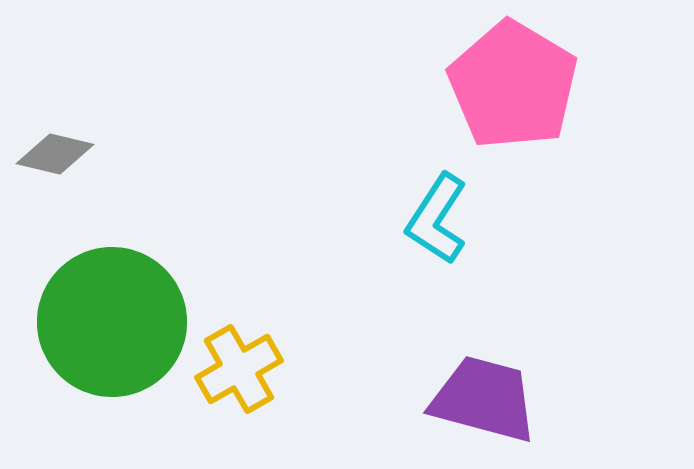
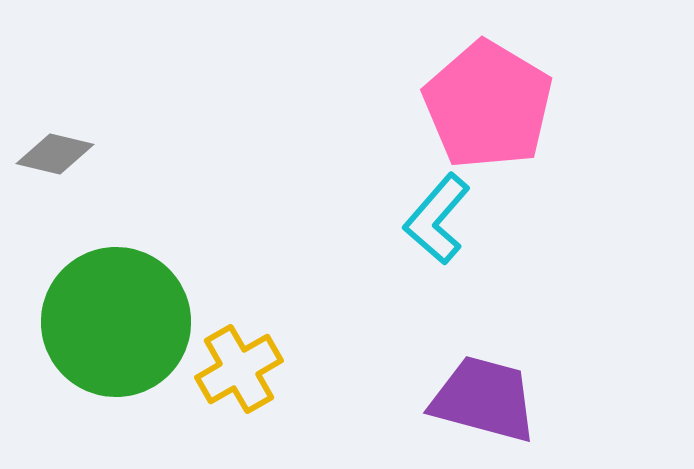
pink pentagon: moved 25 px left, 20 px down
cyan L-shape: rotated 8 degrees clockwise
green circle: moved 4 px right
